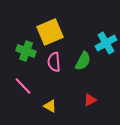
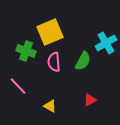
pink line: moved 5 px left
